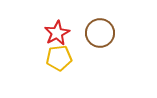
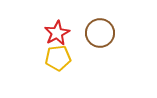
yellow pentagon: moved 1 px left
